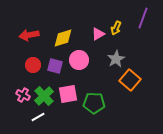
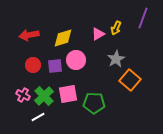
pink circle: moved 3 px left
purple square: rotated 21 degrees counterclockwise
